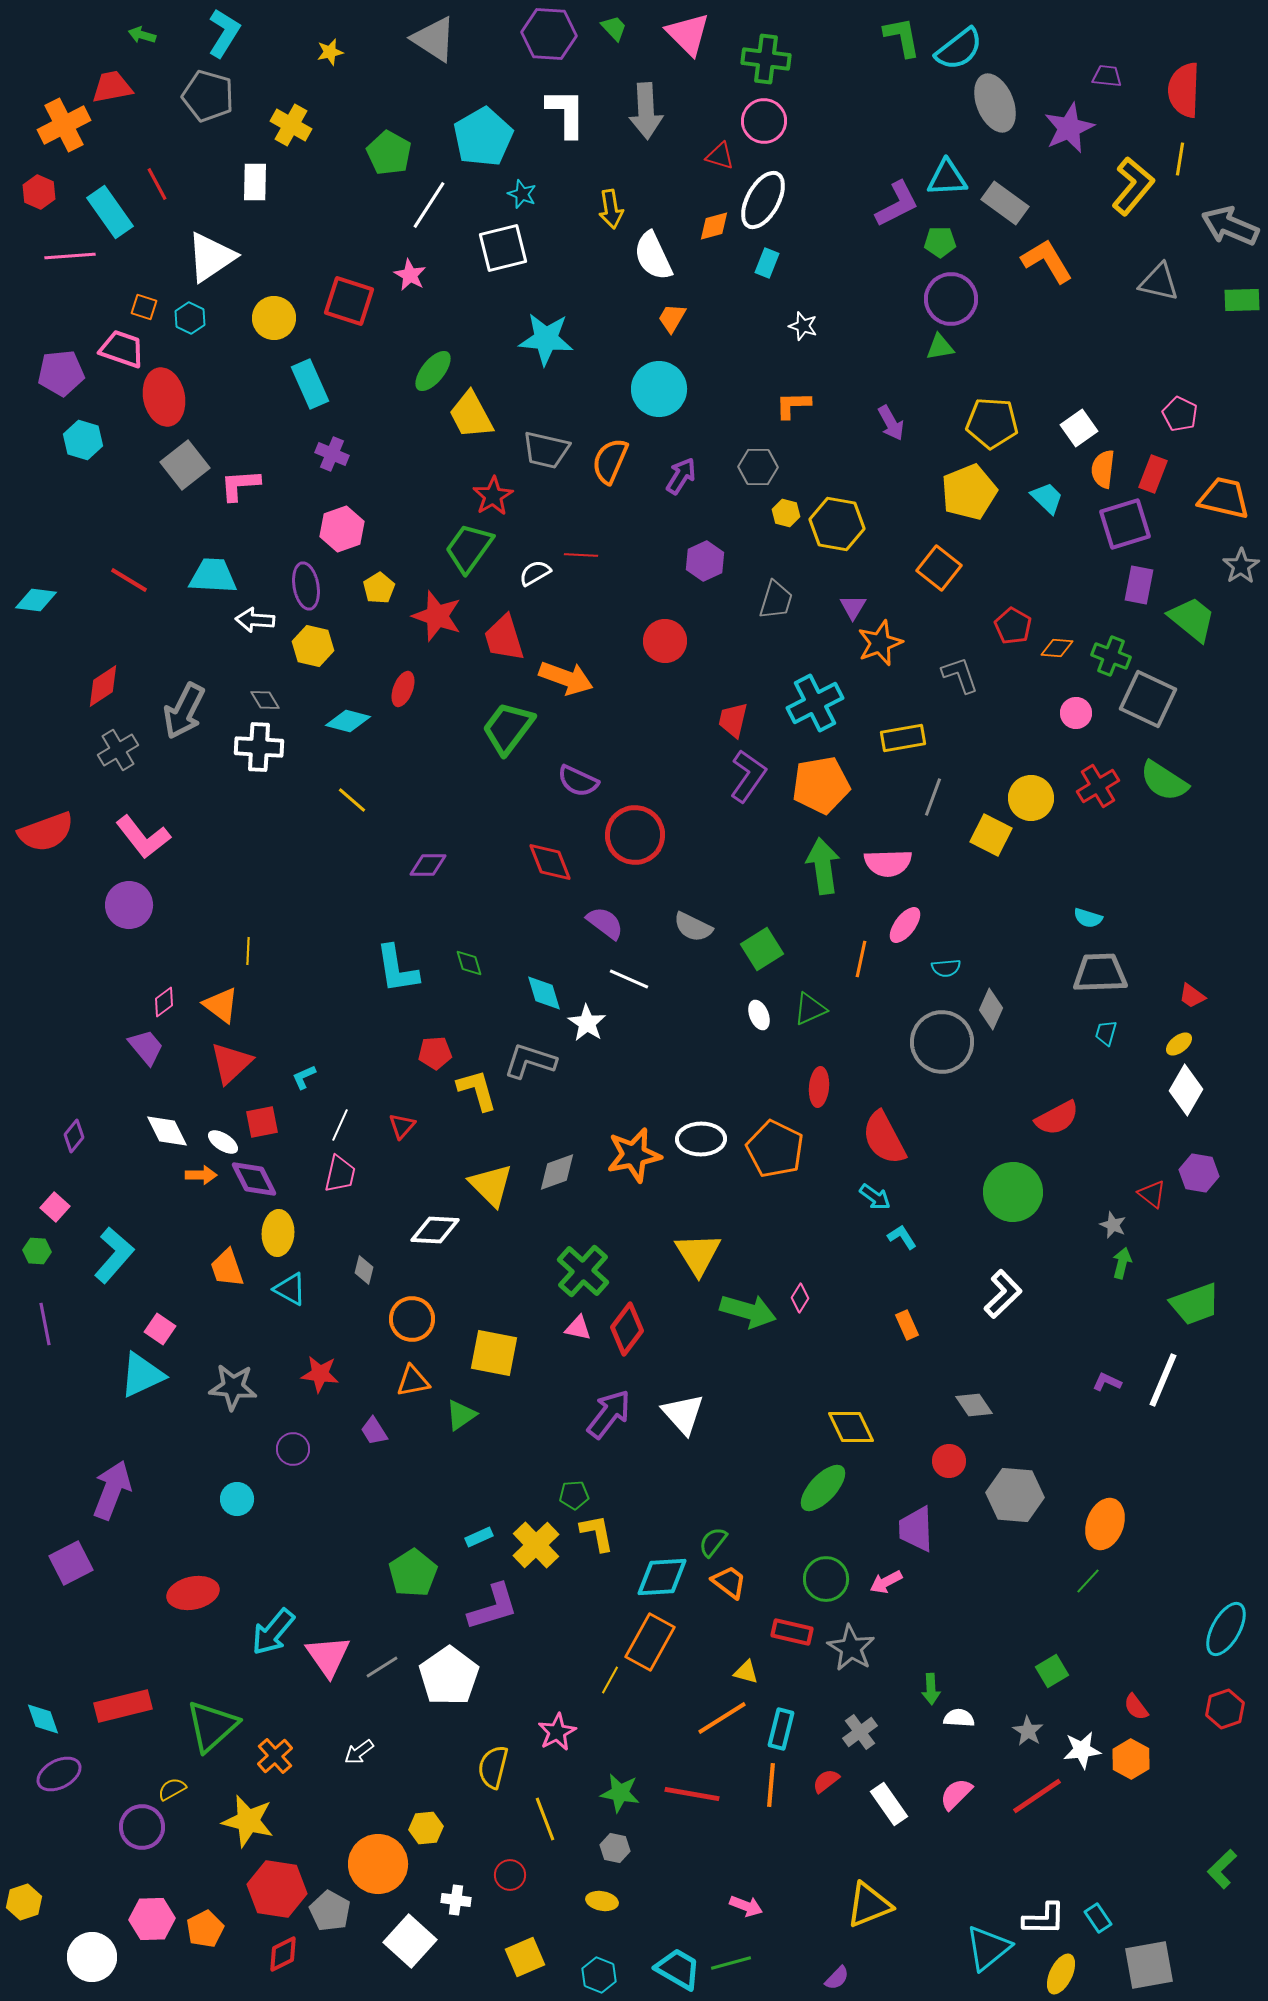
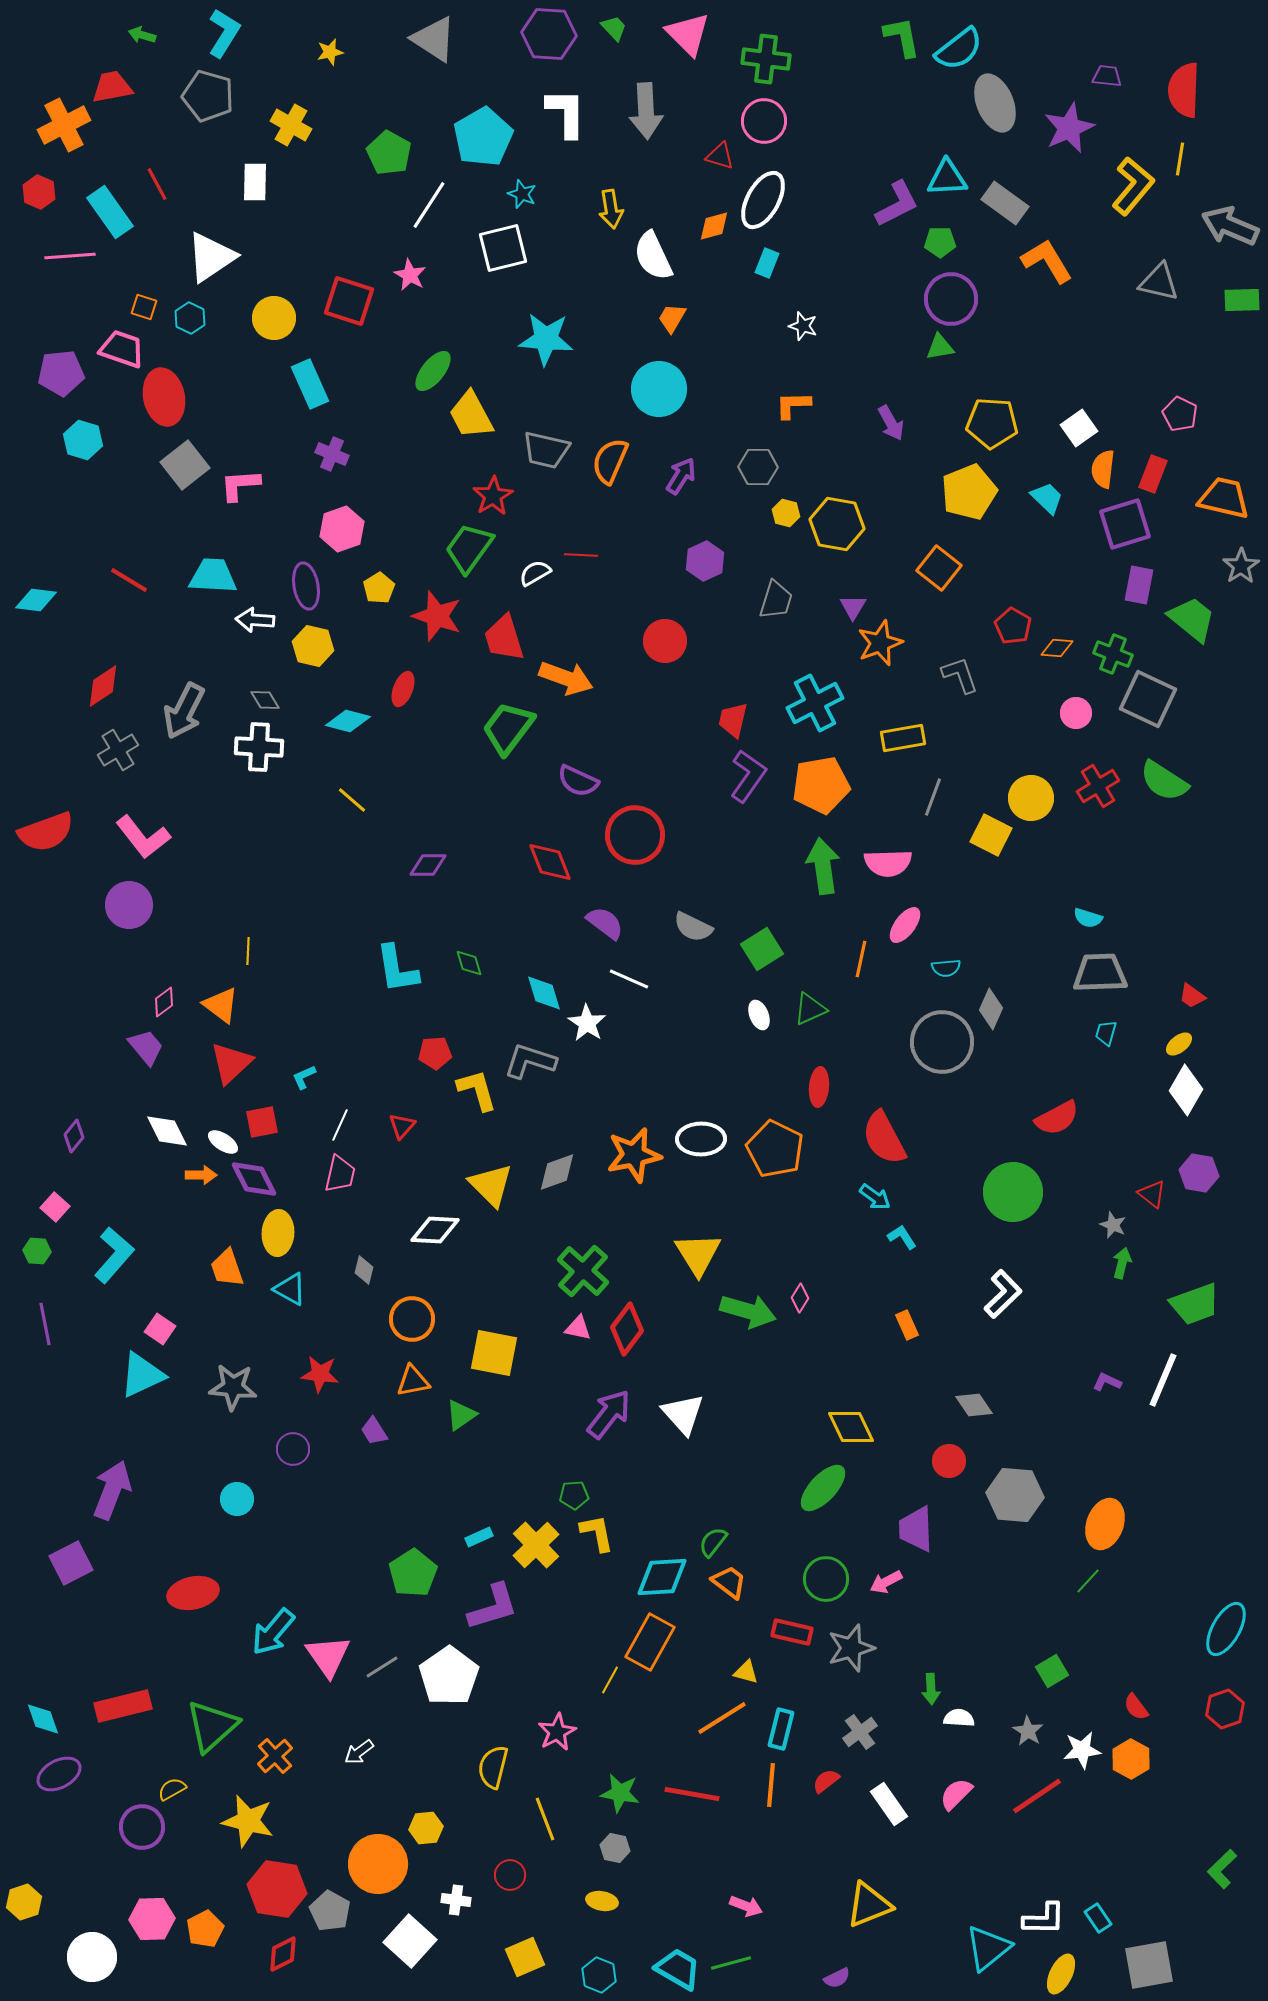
green cross at (1111, 656): moved 2 px right, 2 px up
gray star at (851, 1648): rotated 24 degrees clockwise
purple semicircle at (837, 1978): rotated 20 degrees clockwise
